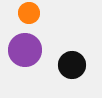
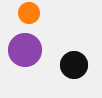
black circle: moved 2 px right
